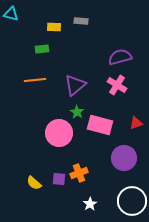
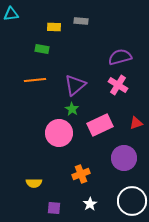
cyan triangle: rotated 21 degrees counterclockwise
green rectangle: rotated 16 degrees clockwise
pink cross: moved 1 px right
green star: moved 5 px left, 3 px up
pink rectangle: rotated 40 degrees counterclockwise
orange cross: moved 2 px right, 1 px down
purple square: moved 5 px left, 29 px down
yellow semicircle: rotated 42 degrees counterclockwise
